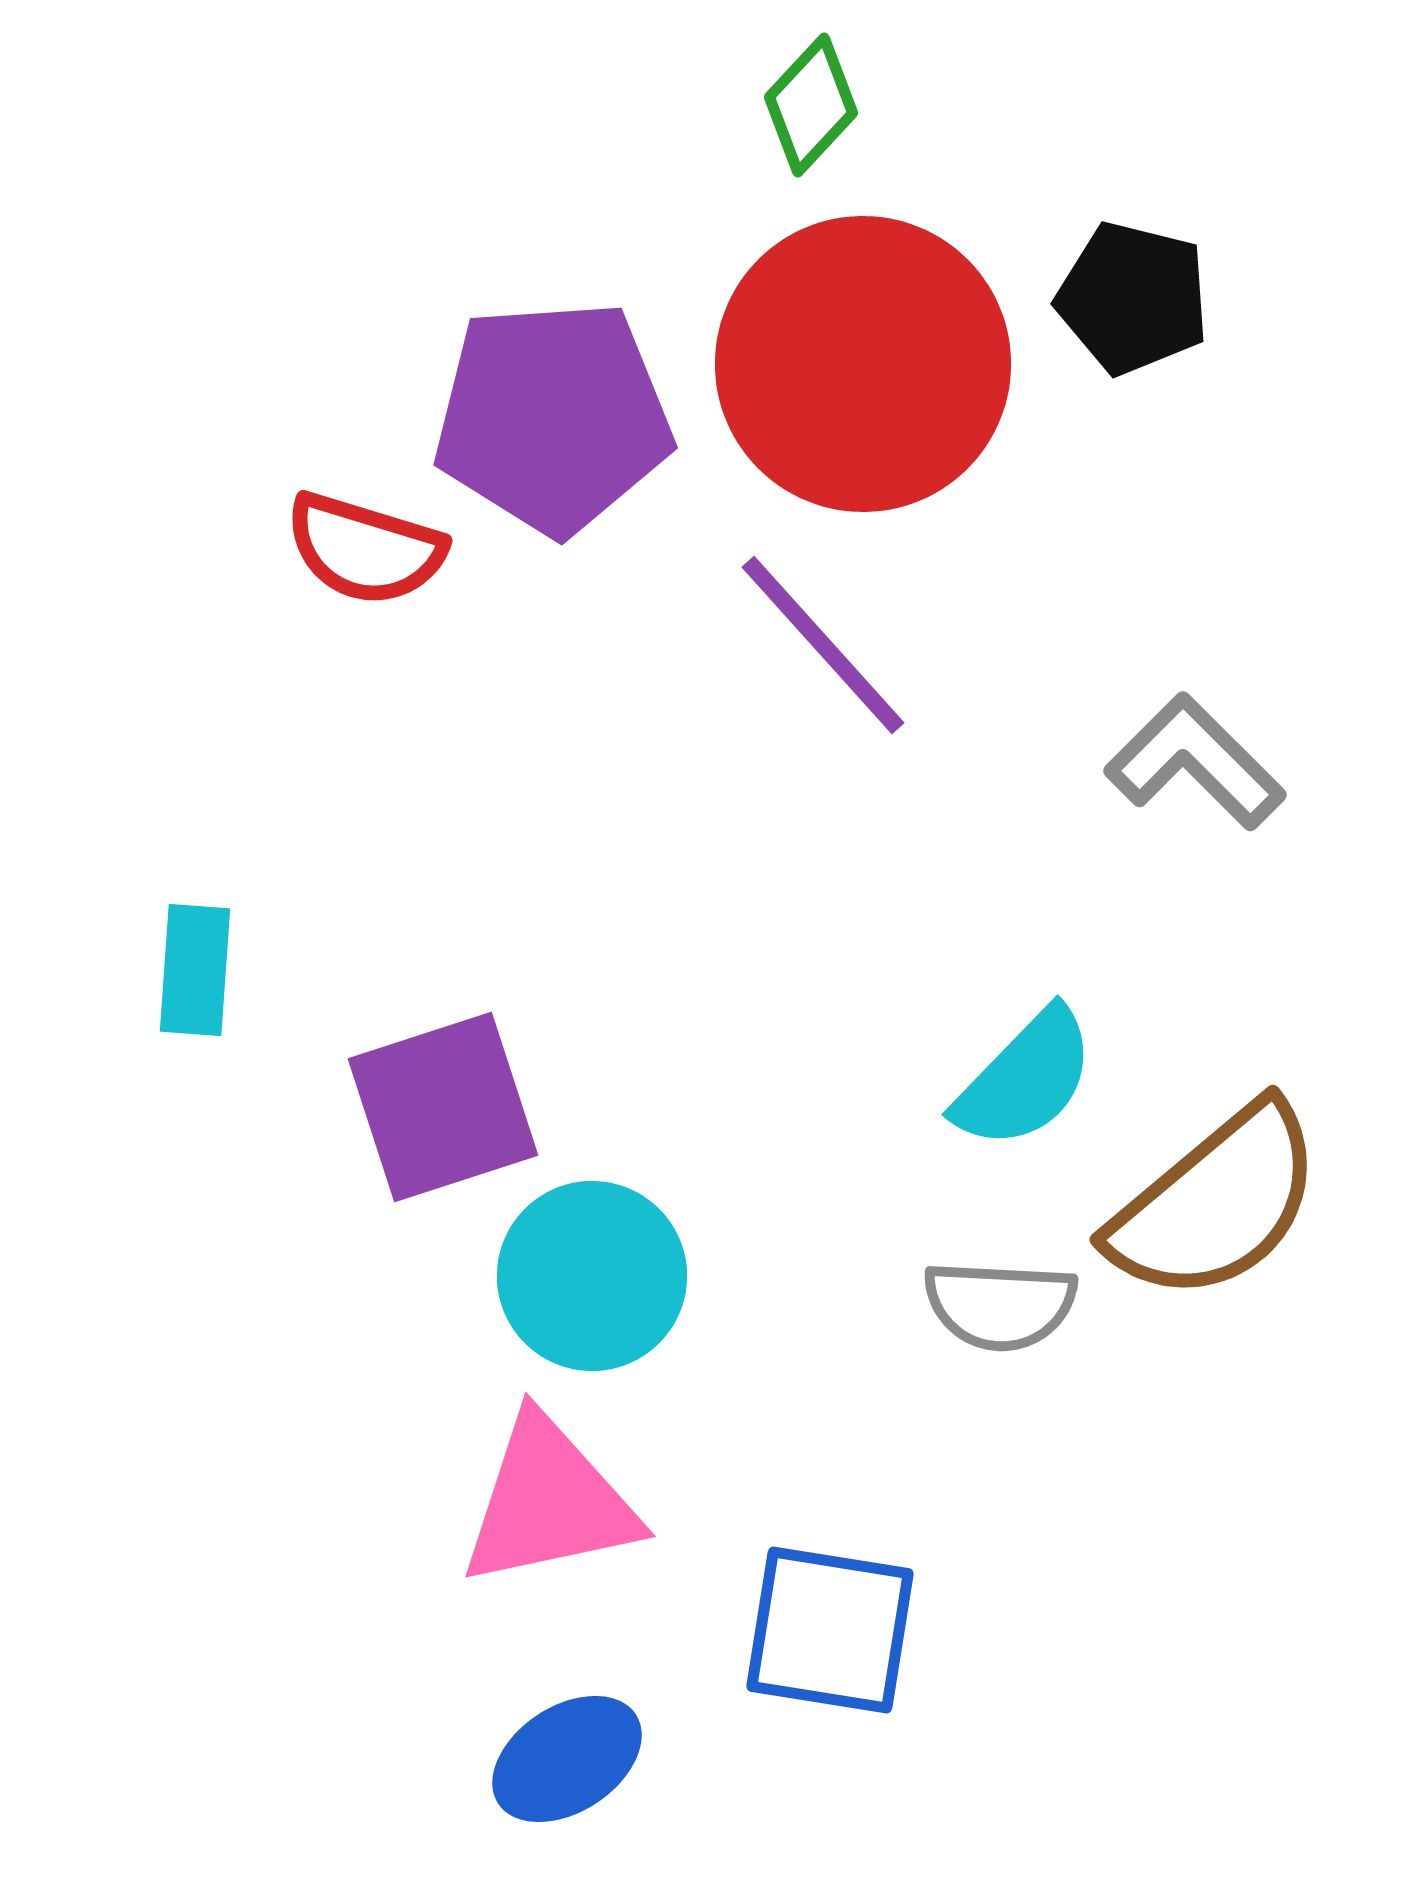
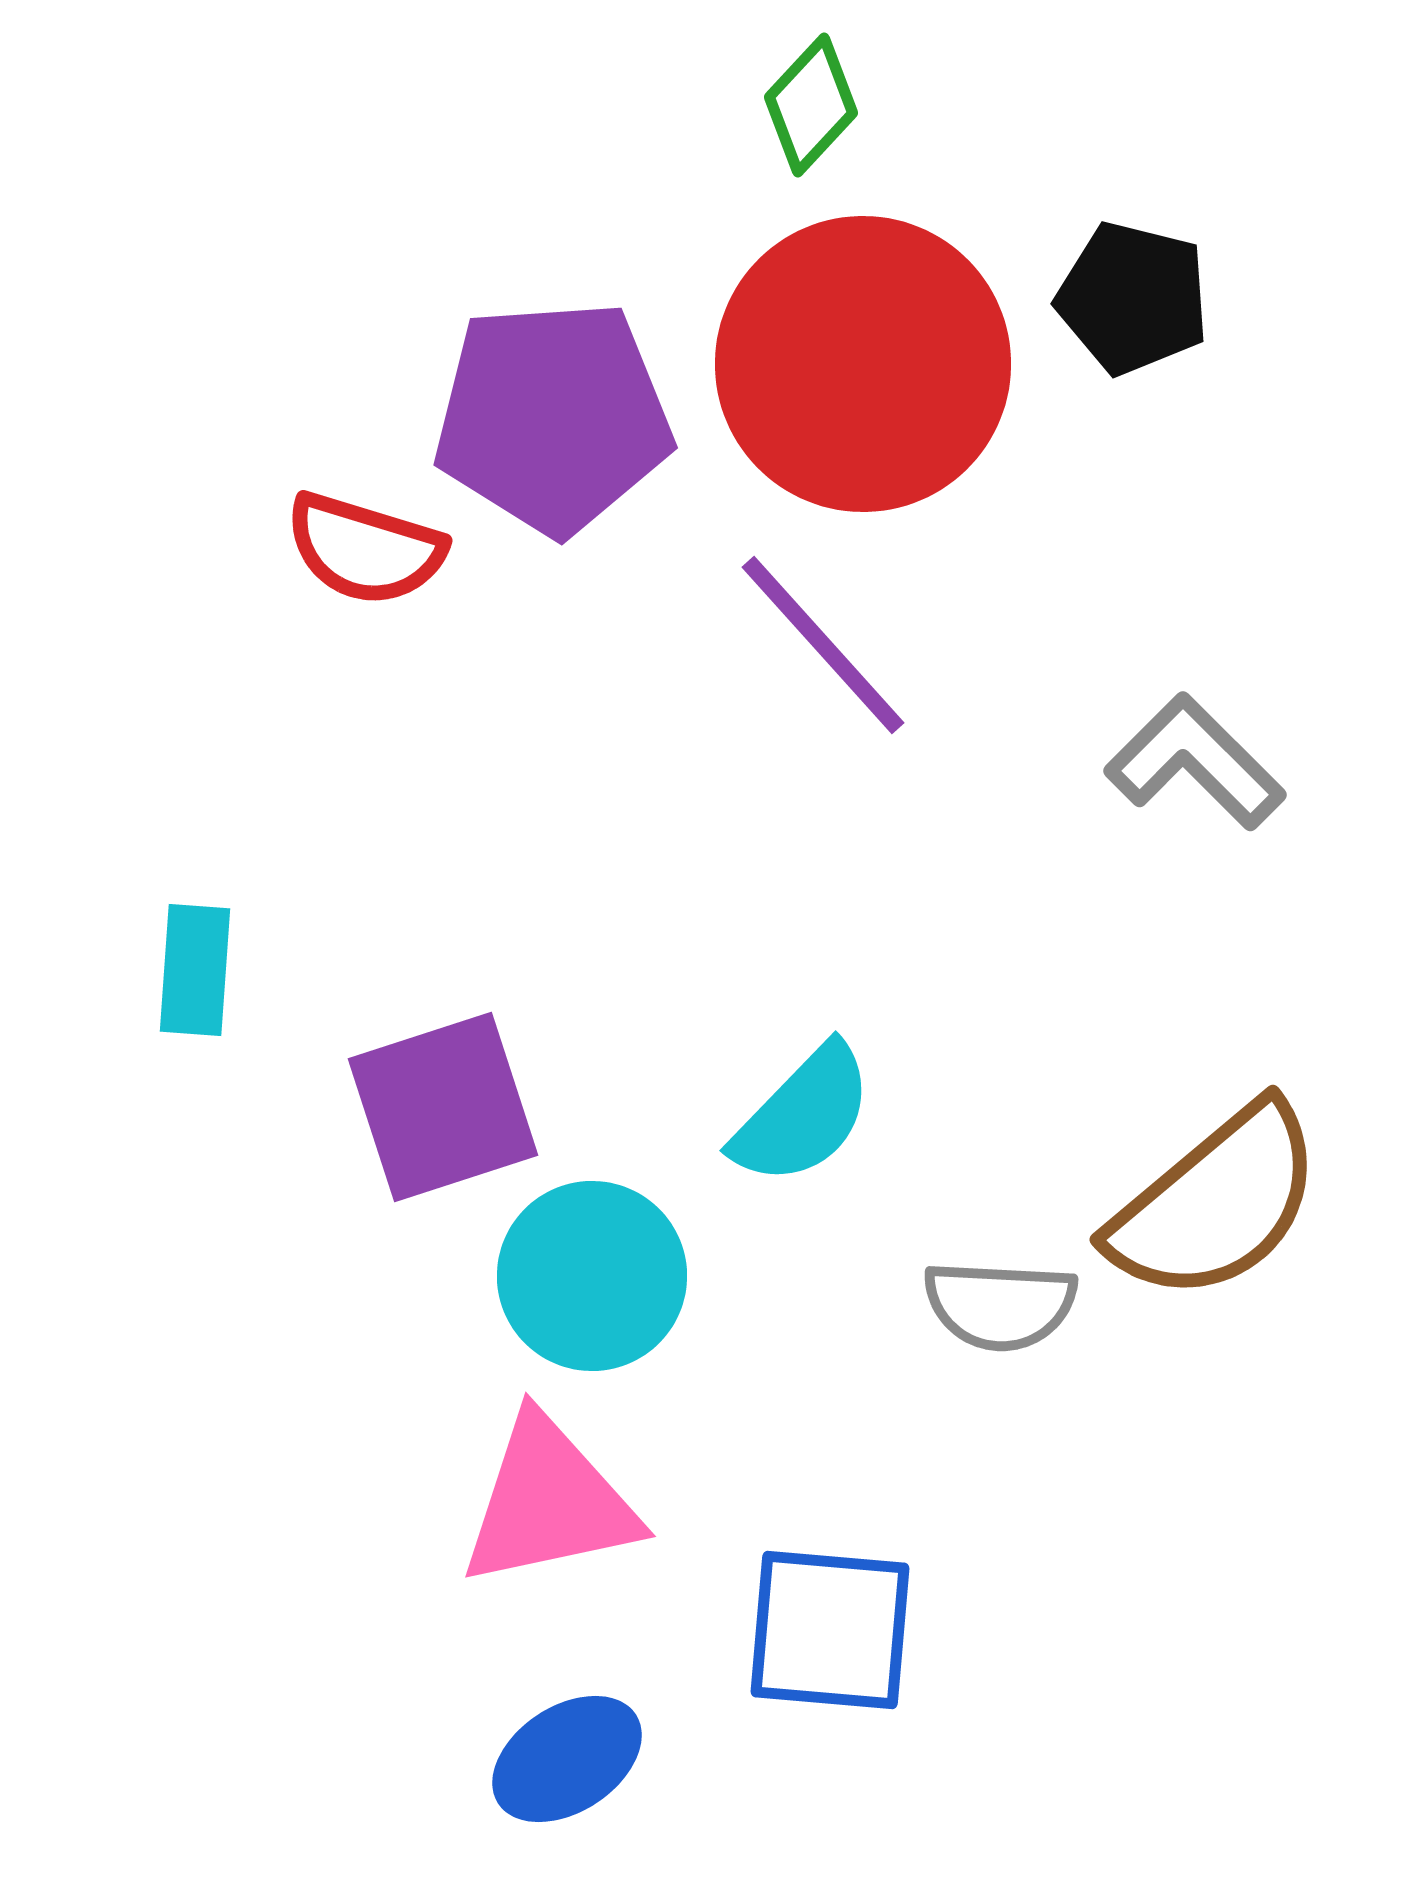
cyan semicircle: moved 222 px left, 36 px down
blue square: rotated 4 degrees counterclockwise
